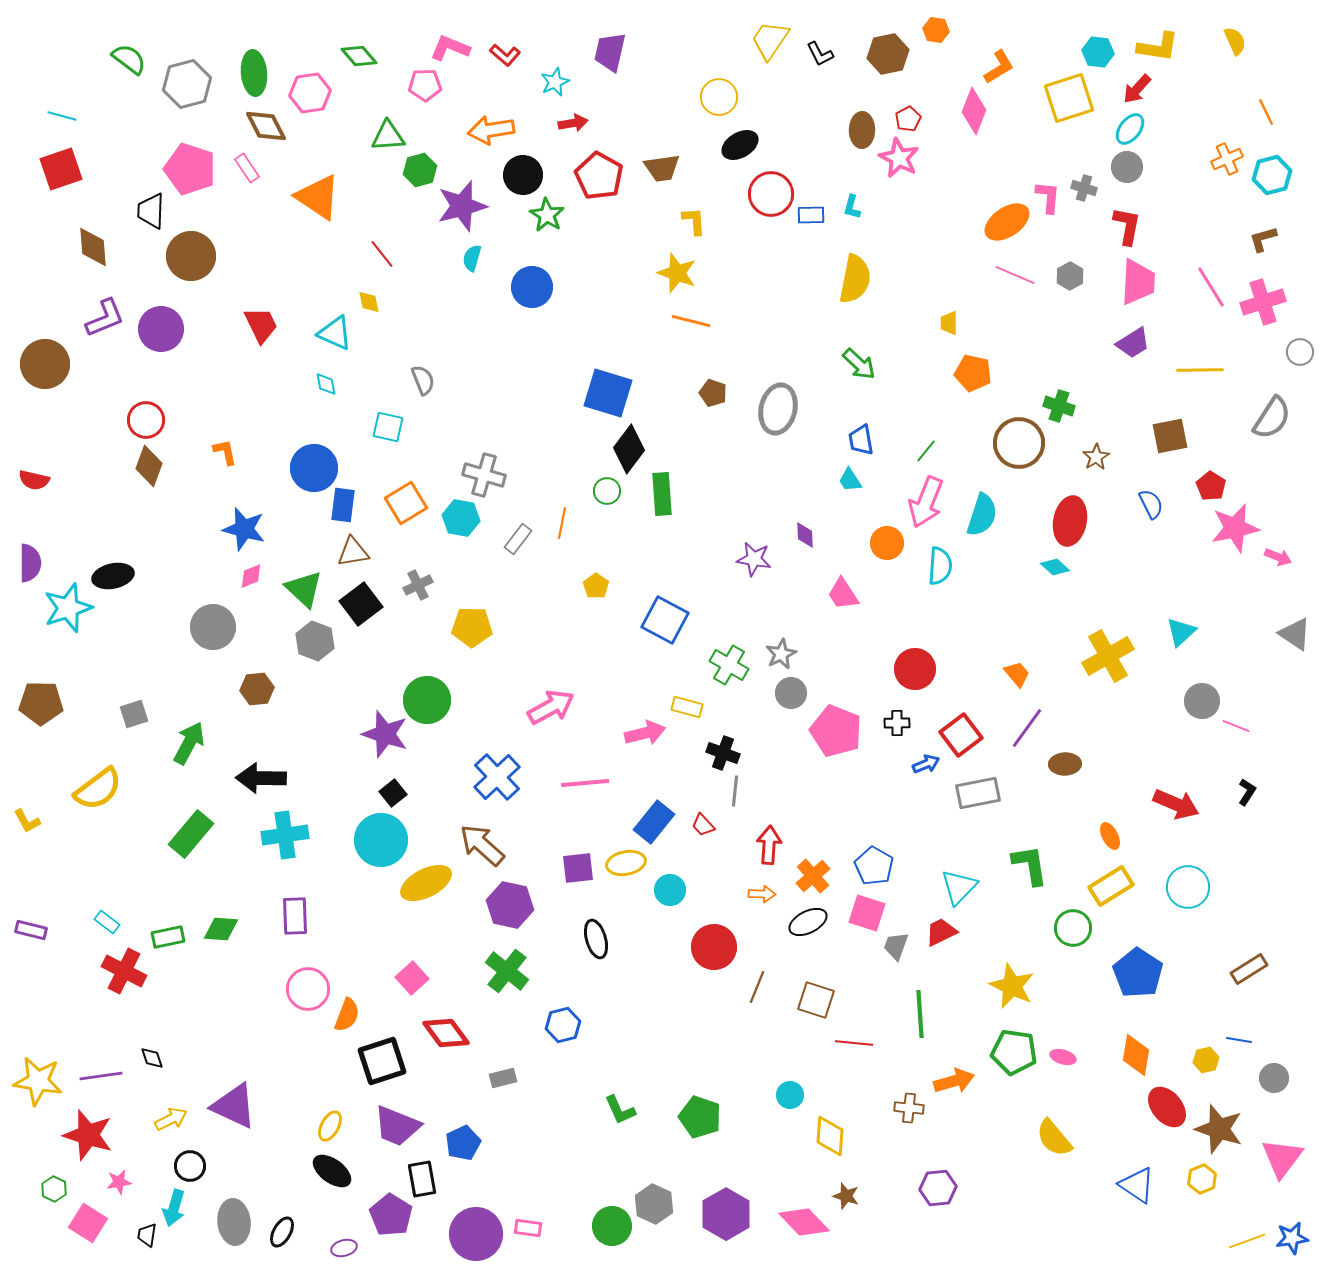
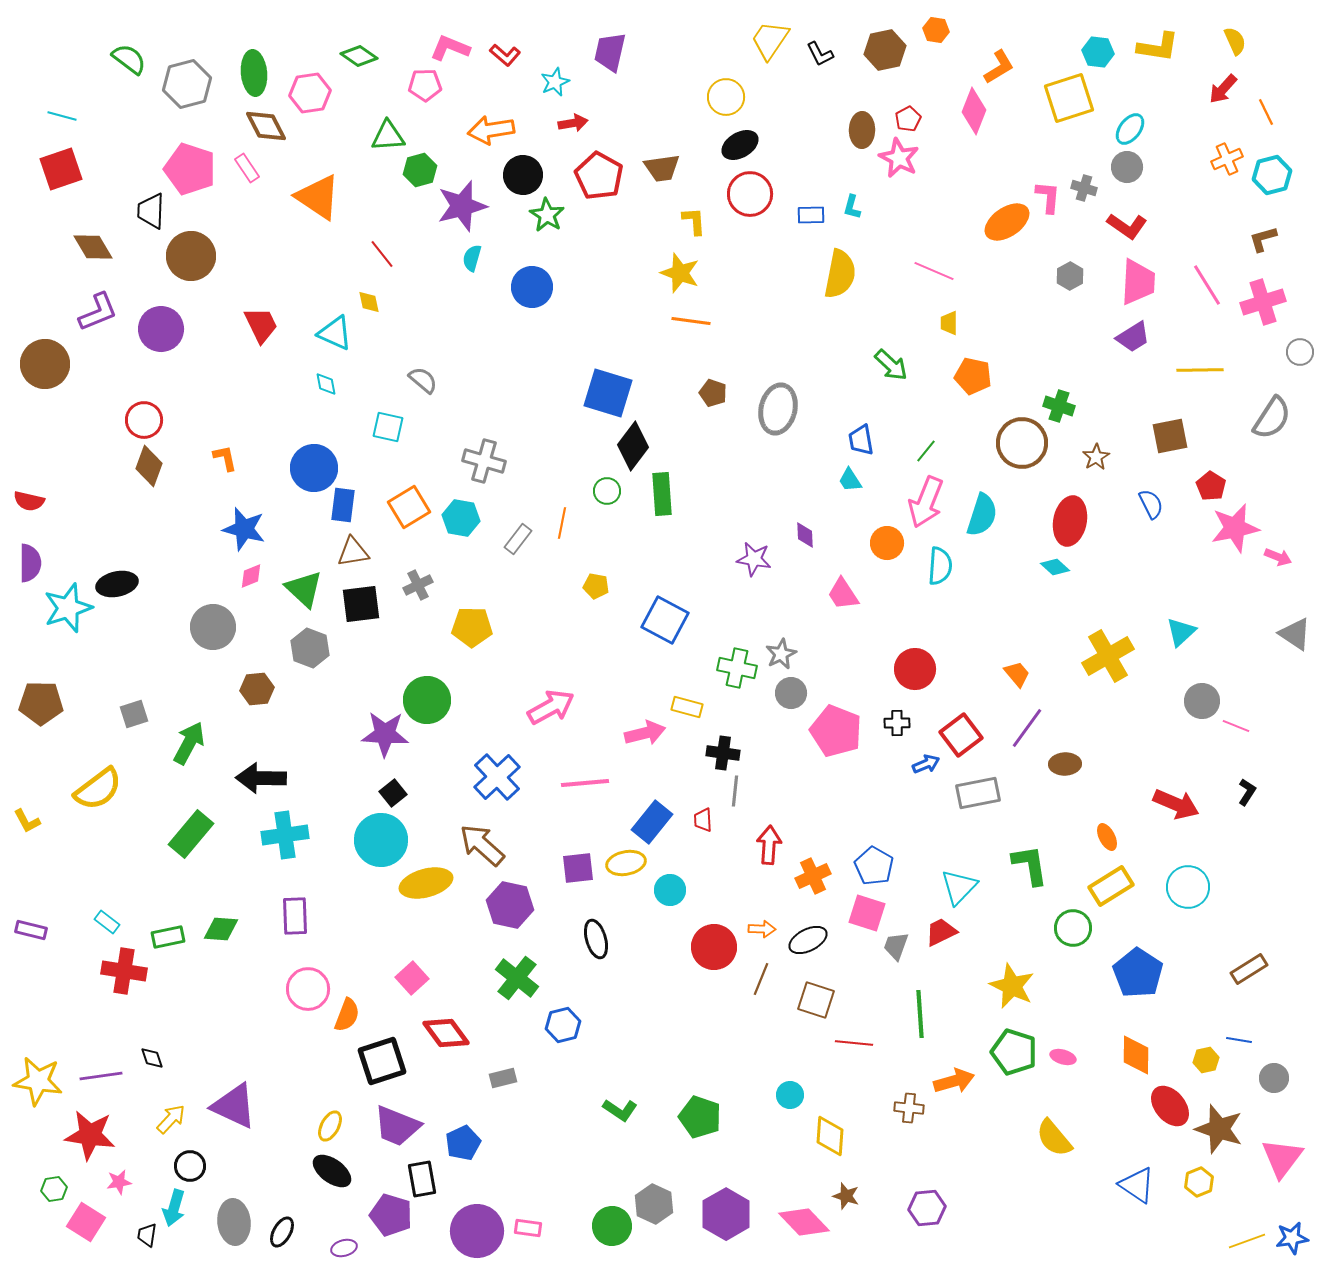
brown hexagon at (888, 54): moved 3 px left, 4 px up
green diamond at (359, 56): rotated 15 degrees counterclockwise
red arrow at (1137, 89): moved 86 px right
yellow circle at (719, 97): moved 7 px right
red circle at (771, 194): moved 21 px left
red L-shape at (1127, 226): rotated 114 degrees clockwise
brown diamond at (93, 247): rotated 27 degrees counterclockwise
yellow star at (677, 273): moved 3 px right
pink line at (1015, 275): moved 81 px left, 4 px up
yellow semicircle at (855, 279): moved 15 px left, 5 px up
pink line at (1211, 287): moved 4 px left, 2 px up
purple L-shape at (105, 318): moved 7 px left, 6 px up
orange line at (691, 321): rotated 6 degrees counterclockwise
purple trapezoid at (1133, 343): moved 6 px up
green arrow at (859, 364): moved 32 px right, 1 px down
orange pentagon at (973, 373): moved 3 px down
gray semicircle at (423, 380): rotated 28 degrees counterclockwise
red circle at (146, 420): moved 2 px left
brown circle at (1019, 443): moved 3 px right
black diamond at (629, 449): moved 4 px right, 3 px up
orange L-shape at (225, 452): moved 6 px down
gray cross at (484, 475): moved 14 px up
red semicircle at (34, 480): moved 5 px left, 21 px down
orange square at (406, 503): moved 3 px right, 4 px down
black ellipse at (113, 576): moved 4 px right, 8 px down
yellow pentagon at (596, 586): rotated 25 degrees counterclockwise
black square at (361, 604): rotated 30 degrees clockwise
gray hexagon at (315, 641): moved 5 px left, 7 px down
green cross at (729, 665): moved 8 px right, 3 px down; rotated 18 degrees counterclockwise
purple star at (385, 734): rotated 15 degrees counterclockwise
black cross at (723, 753): rotated 12 degrees counterclockwise
blue rectangle at (654, 822): moved 2 px left
red trapezoid at (703, 825): moved 5 px up; rotated 40 degrees clockwise
orange ellipse at (1110, 836): moved 3 px left, 1 px down
orange cross at (813, 876): rotated 16 degrees clockwise
yellow ellipse at (426, 883): rotated 12 degrees clockwise
orange arrow at (762, 894): moved 35 px down
black ellipse at (808, 922): moved 18 px down
red cross at (124, 971): rotated 18 degrees counterclockwise
green cross at (507, 971): moved 10 px right, 7 px down
brown line at (757, 987): moved 4 px right, 8 px up
green pentagon at (1014, 1052): rotated 9 degrees clockwise
orange diamond at (1136, 1055): rotated 9 degrees counterclockwise
red ellipse at (1167, 1107): moved 3 px right, 1 px up
green L-shape at (620, 1110): rotated 32 degrees counterclockwise
yellow arrow at (171, 1119): rotated 20 degrees counterclockwise
red star at (88, 1135): moved 2 px right; rotated 9 degrees counterclockwise
yellow hexagon at (1202, 1179): moved 3 px left, 3 px down
purple hexagon at (938, 1188): moved 11 px left, 20 px down
green hexagon at (54, 1189): rotated 25 degrees clockwise
purple pentagon at (391, 1215): rotated 15 degrees counterclockwise
pink square at (88, 1223): moved 2 px left, 1 px up
purple circle at (476, 1234): moved 1 px right, 3 px up
